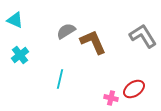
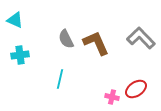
gray semicircle: moved 8 px down; rotated 84 degrees counterclockwise
gray L-shape: moved 2 px left, 2 px down; rotated 12 degrees counterclockwise
brown L-shape: moved 3 px right, 1 px down
cyan cross: rotated 30 degrees clockwise
red ellipse: moved 2 px right
pink cross: moved 1 px right, 1 px up
